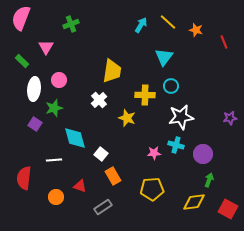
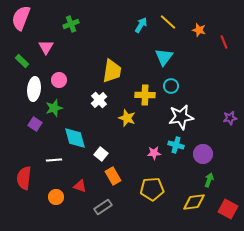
orange star: moved 3 px right
